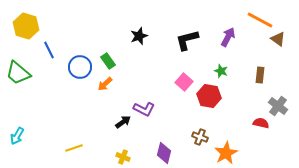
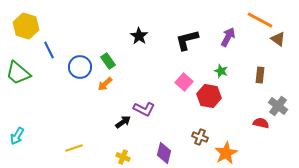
black star: rotated 18 degrees counterclockwise
